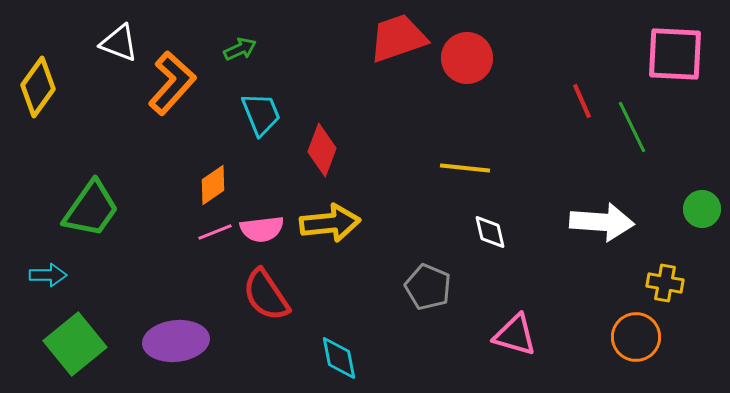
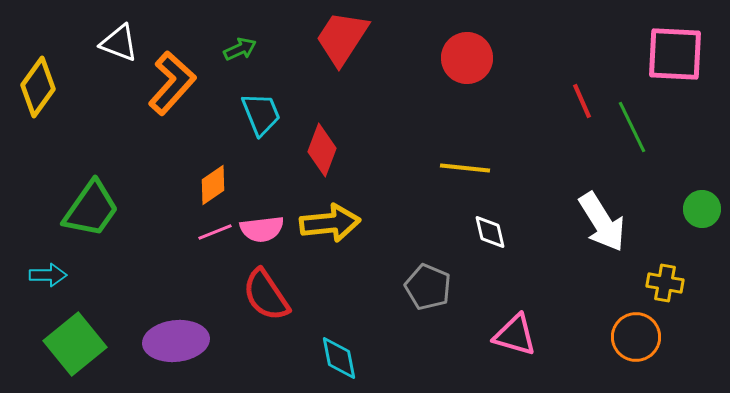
red trapezoid: moved 56 px left; rotated 38 degrees counterclockwise
white arrow: rotated 54 degrees clockwise
